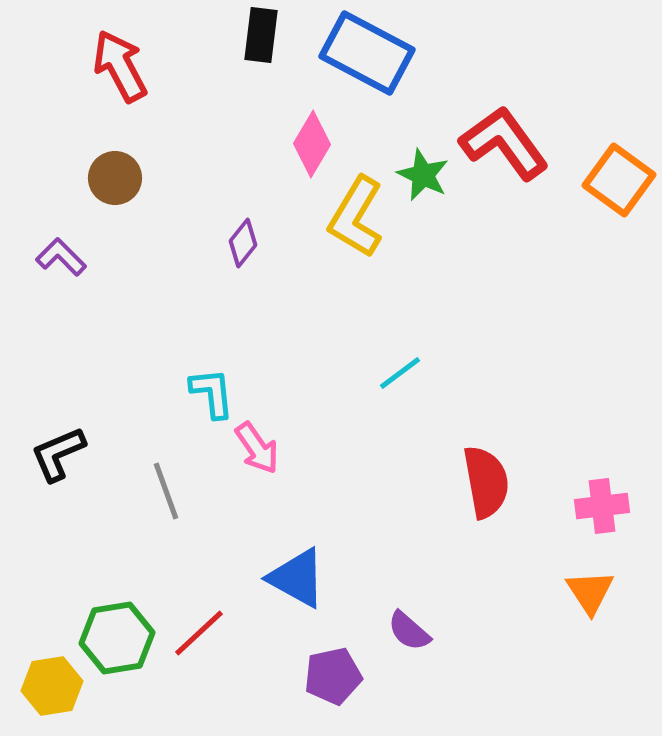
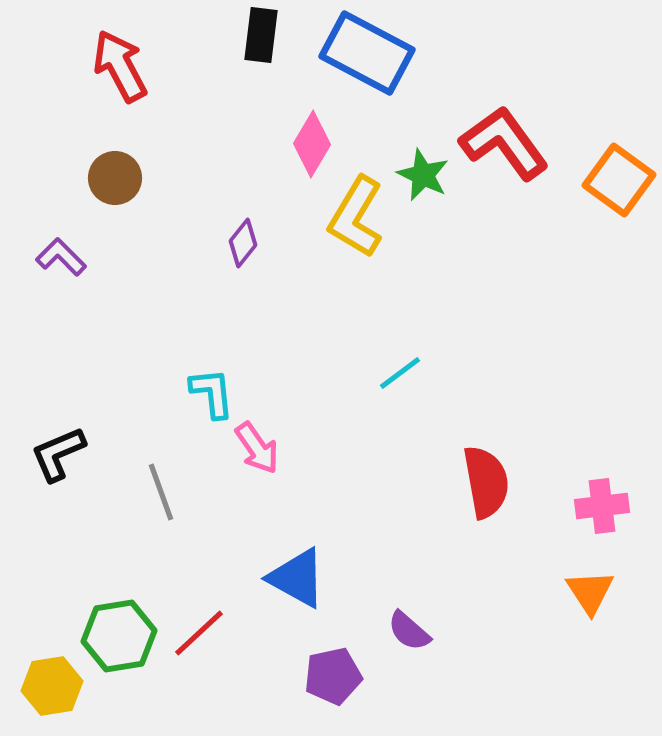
gray line: moved 5 px left, 1 px down
green hexagon: moved 2 px right, 2 px up
